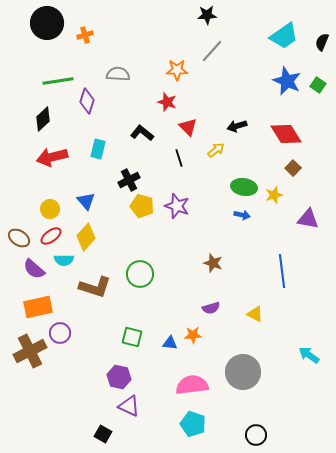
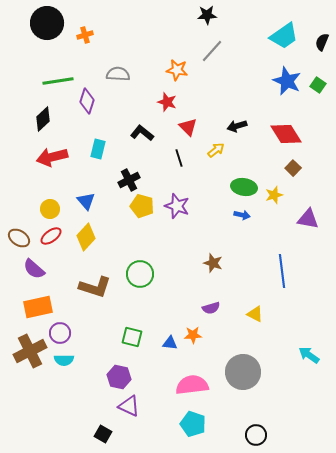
orange star at (177, 70): rotated 10 degrees clockwise
cyan semicircle at (64, 260): moved 100 px down
